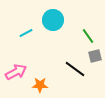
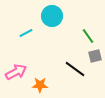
cyan circle: moved 1 px left, 4 px up
